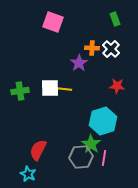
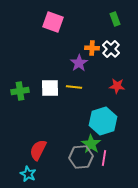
yellow line: moved 10 px right, 2 px up
